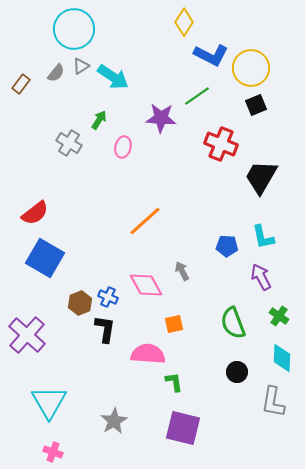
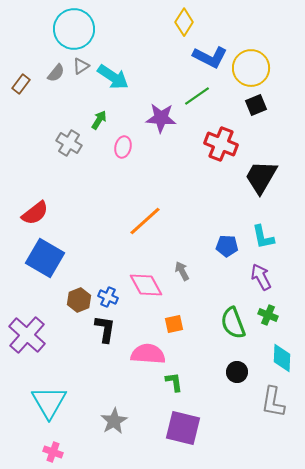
blue L-shape: moved 1 px left, 2 px down
brown hexagon: moved 1 px left, 3 px up
green cross: moved 11 px left, 1 px up; rotated 12 degrees counterclockwise
